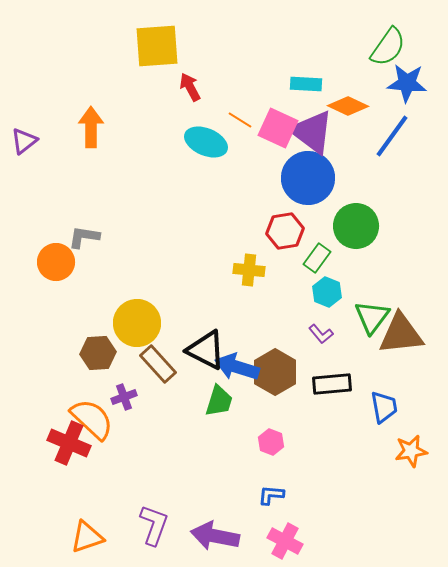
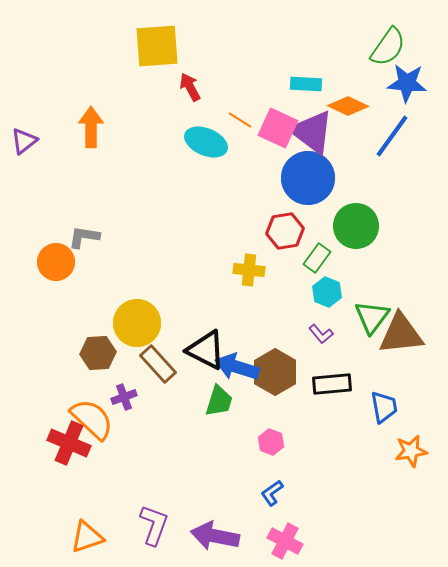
blue L-shape at (271, 495): moved 1 px right, 2 px up; rotated 40 degrees counterclockwise
